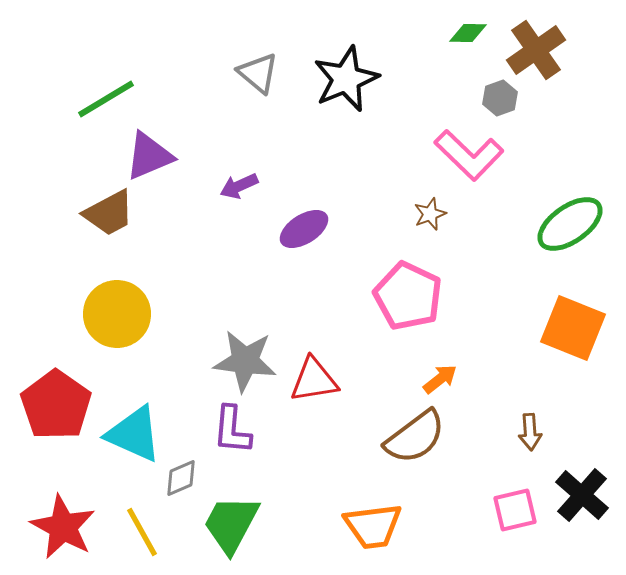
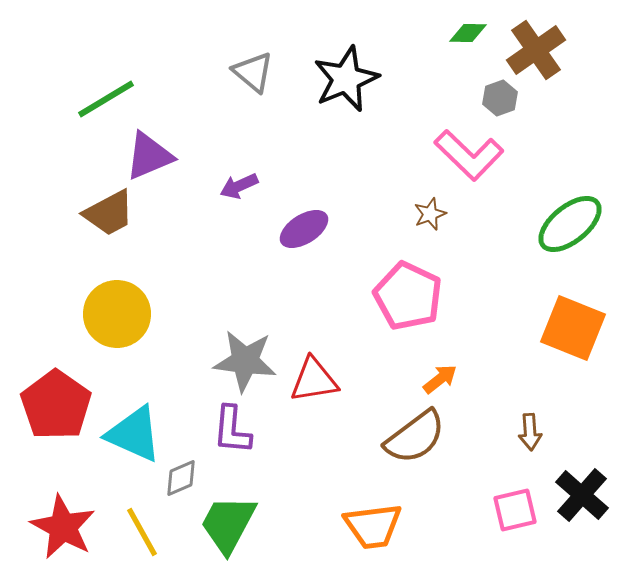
gray triangle: moved 5 px left, 1 px up
green ellipse: rotated 4 degrees counterclockwise
green trapezoid: moved 3 px left
